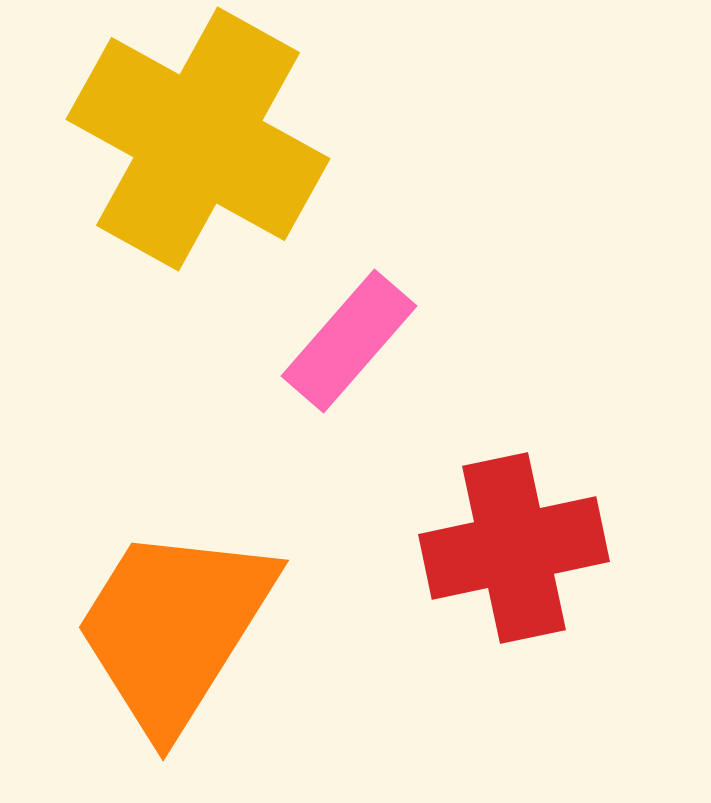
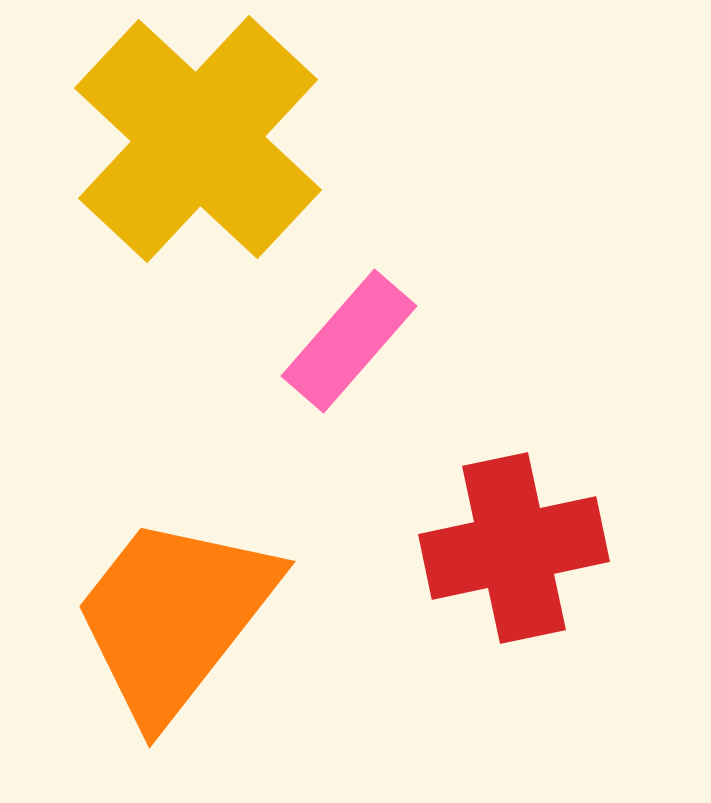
yellow cross: rotated 14 degrees clockwise
orange trapezoid: moved 11 px up; rotated 6 degrees clockwise
